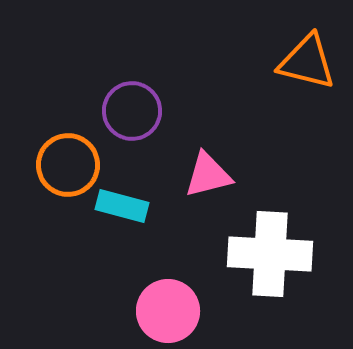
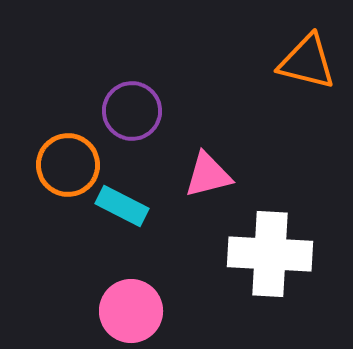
cyan rectangle: rotated 12 degrees clockwise
pink circle: moved 37 px left
